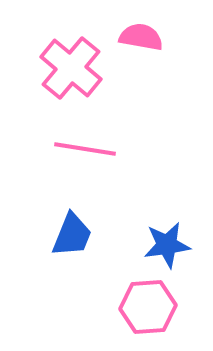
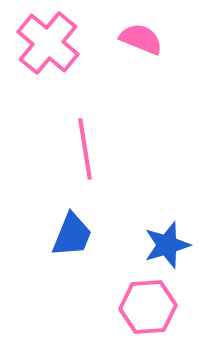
pink semicircle: moved 2 px down; rotated 12 degrees clockwise
pink cross: moved 23 px left, 25 px up
pink line: rotated 72 degrees clockwise
blue star: rotated 9 degrees counterclockwise
